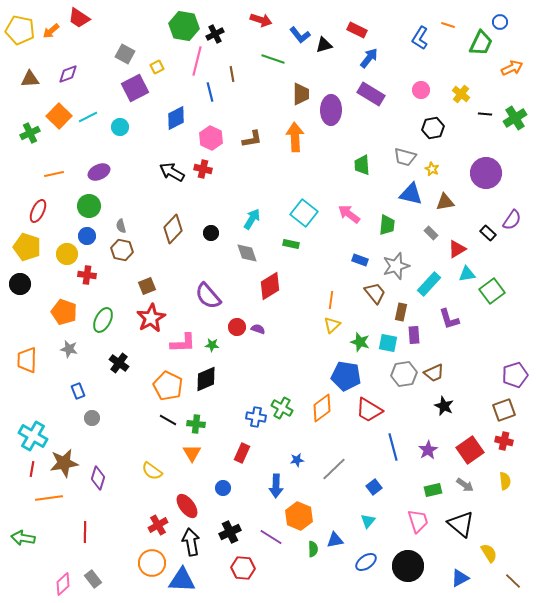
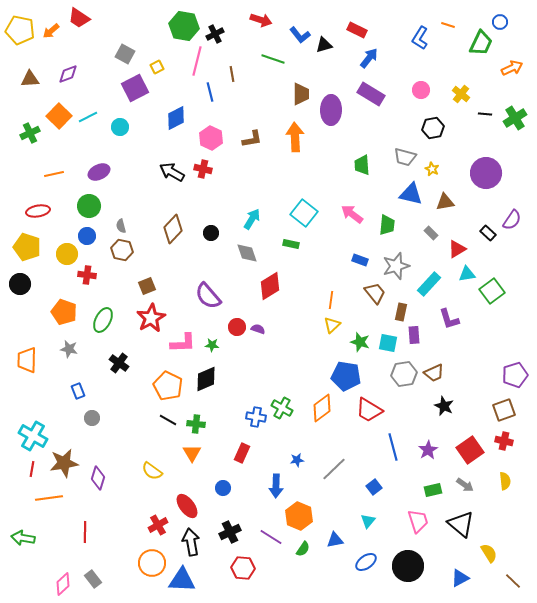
red ellipse at (38, 211): rotated 55 degrees clockwise
pink arrow at (349, 214): moved 3 px right
green semicircle at (313, 549): moved 10 px left; rotated 35 degrees clockwise
